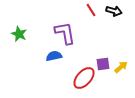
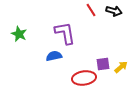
red ellipse: rotated 40 degrees clockwise
